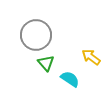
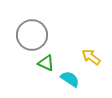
gray circle: moved 4 px left
green triangle: rotated 24 degrees counterclockwise
